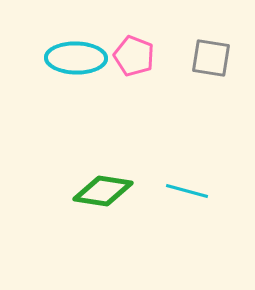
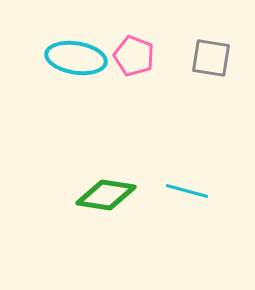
cyan ellipse: rotated 8 degrees clockwise
green diamond: moved 3 px right, 4 px down
